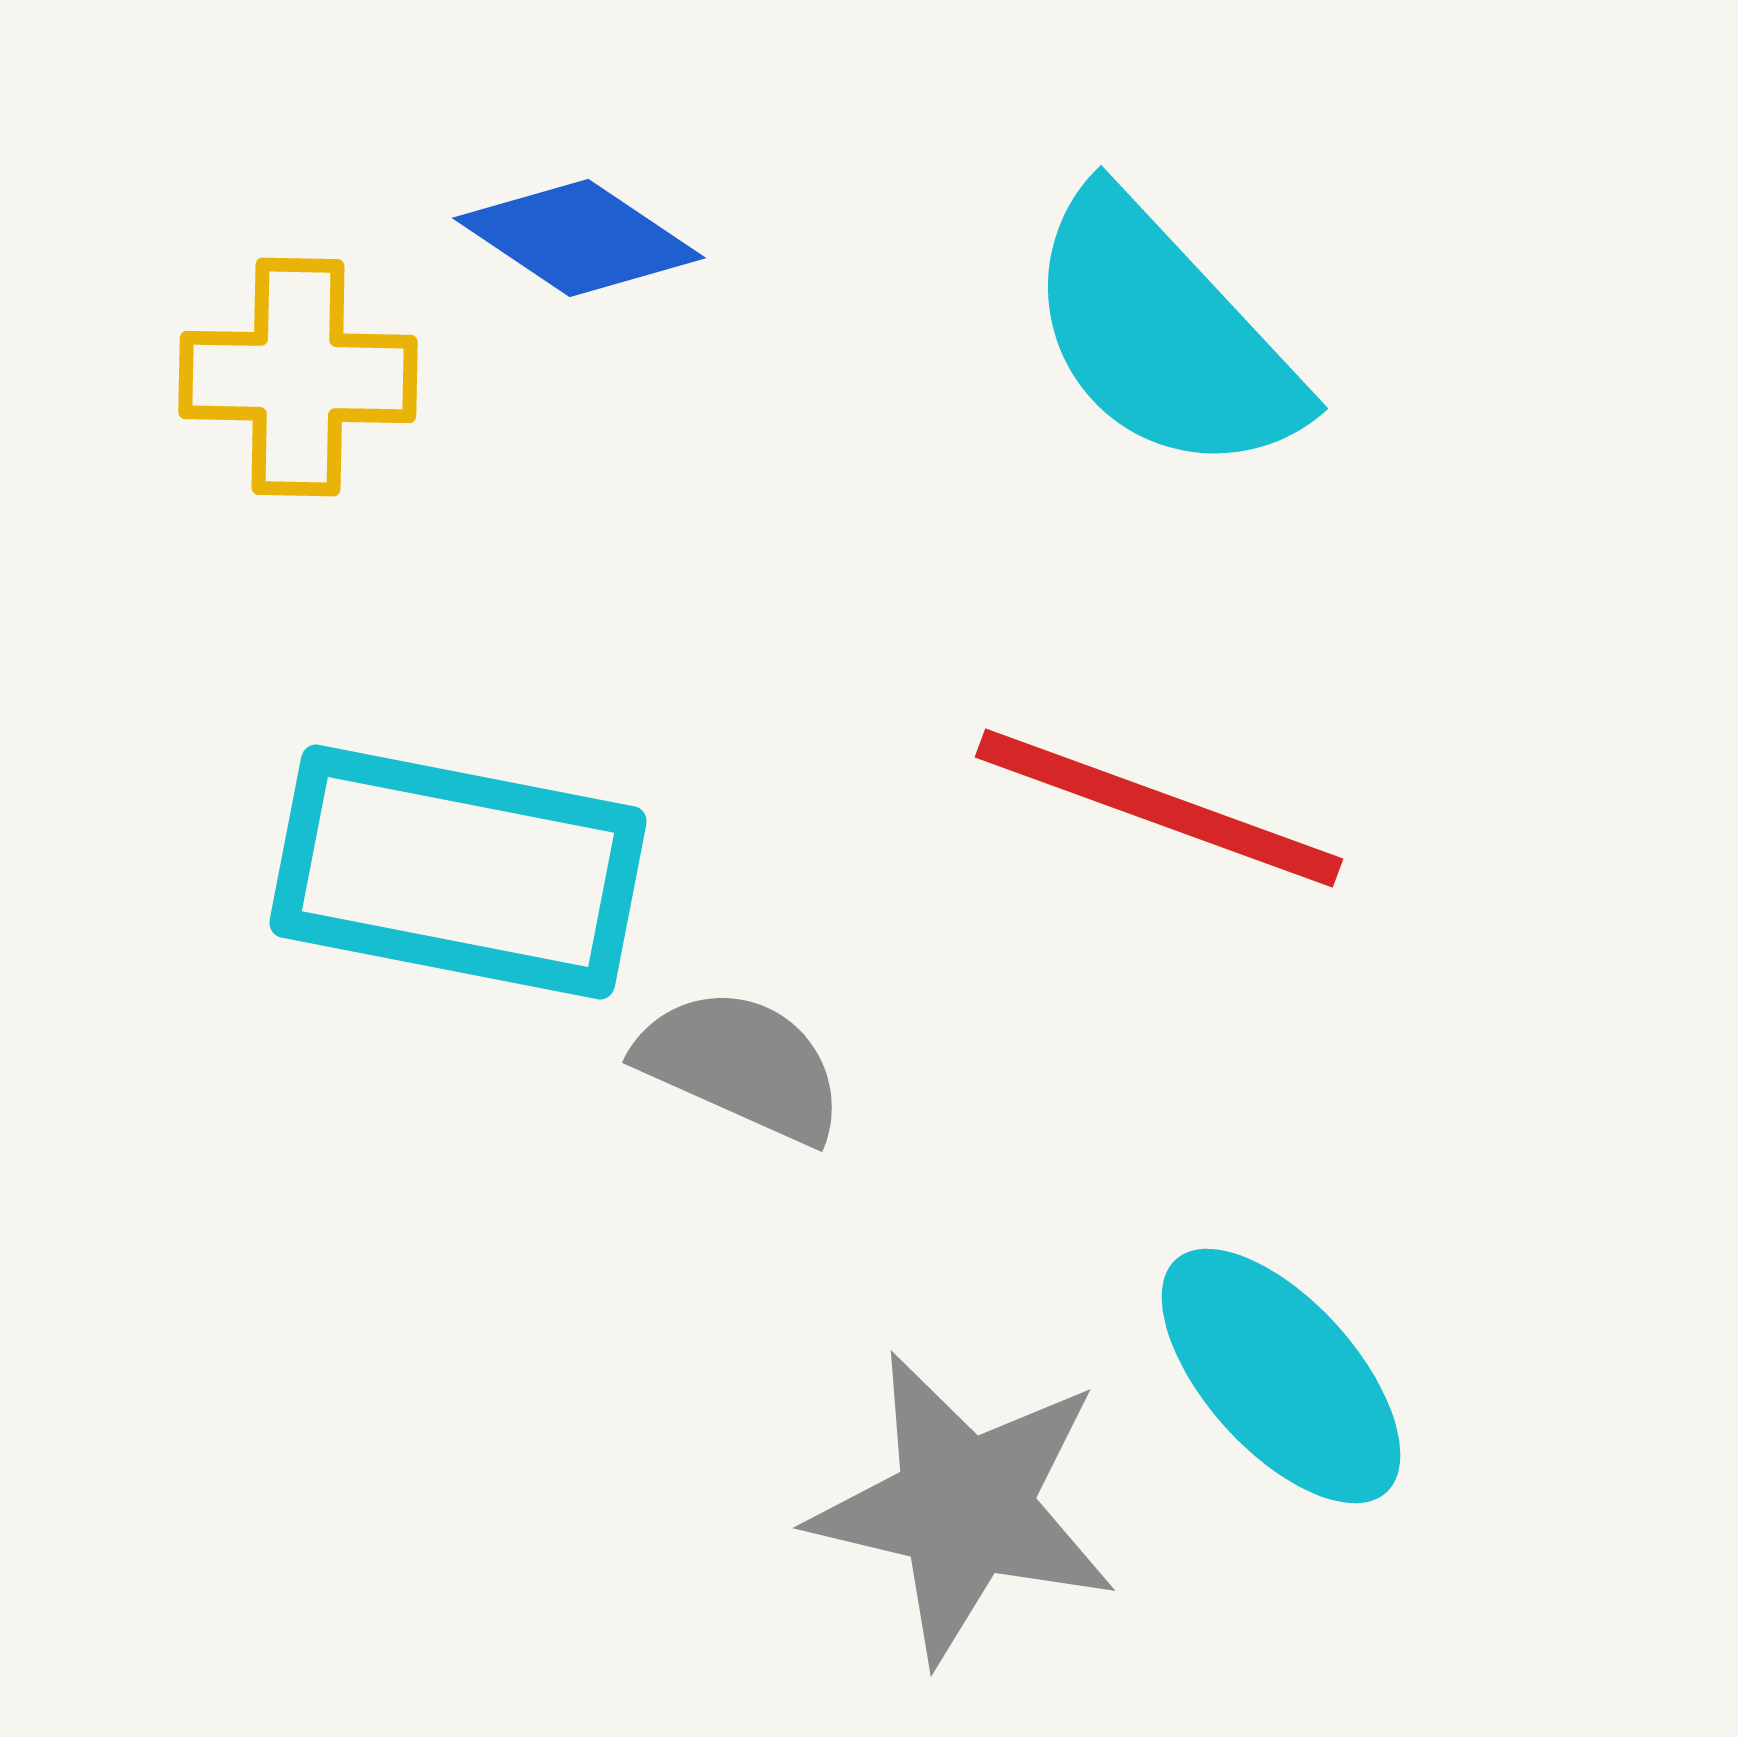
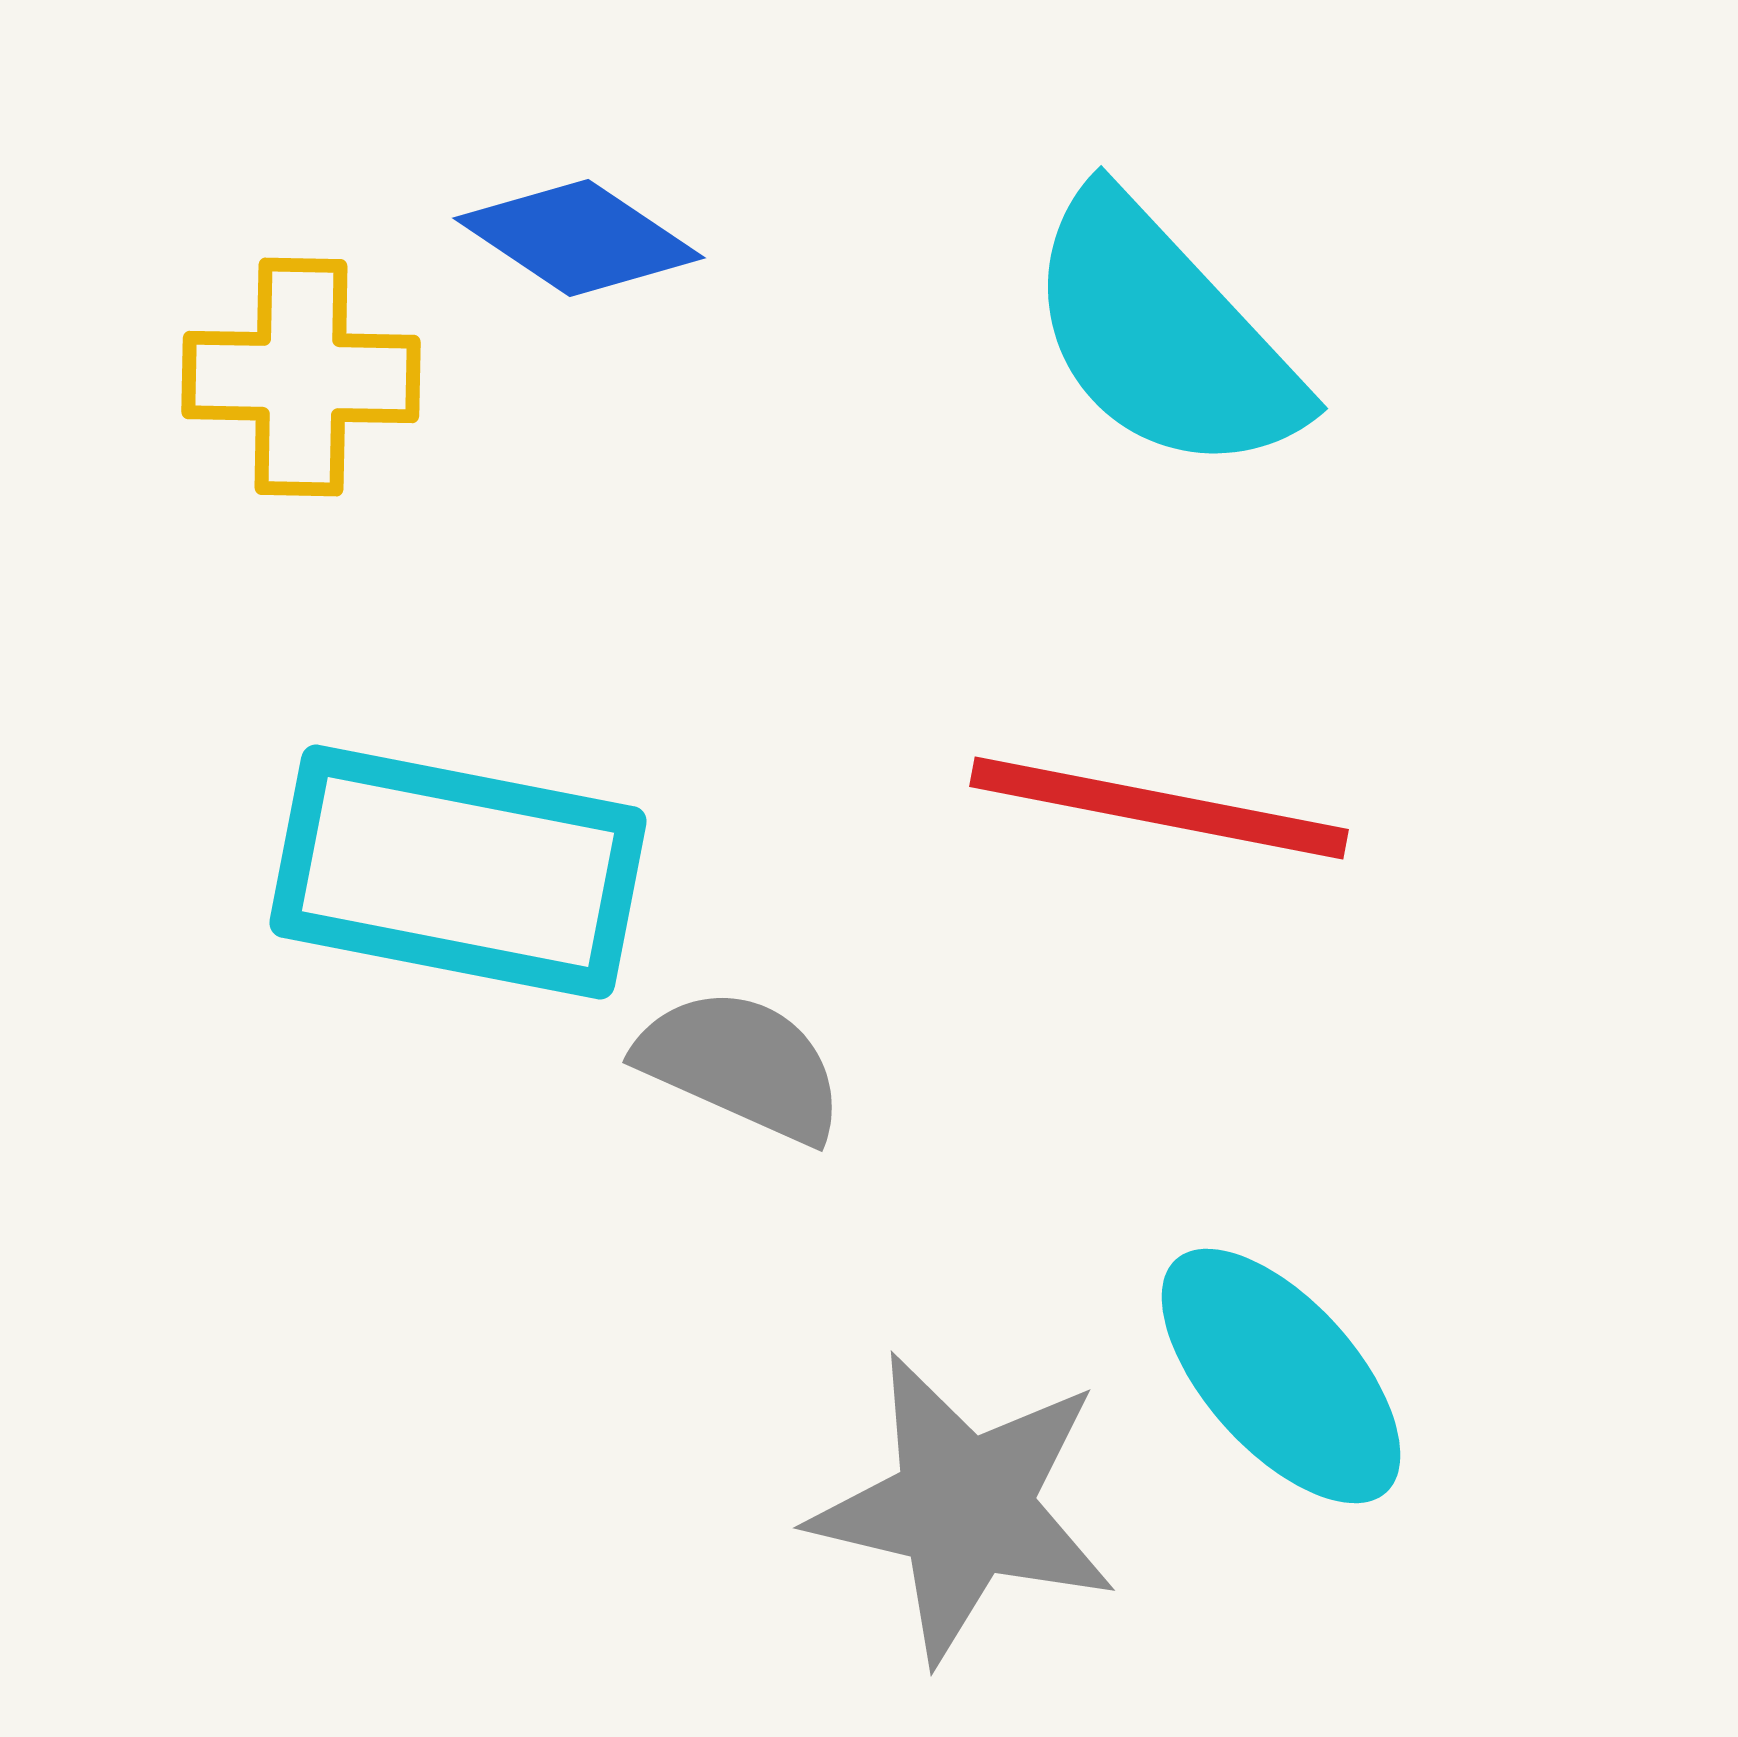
yellow cross: moved 3 px right
red line: rotated 9 degrees counterclockwise
